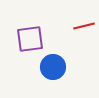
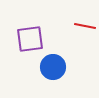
red line: moved 1 px right; rotated 25 degrees clockwise
